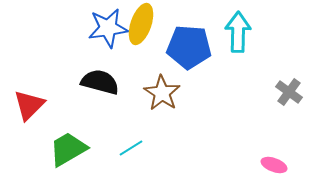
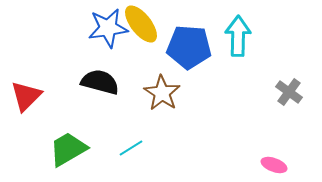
yellow ellipse: rotated 57 degrees counterclockwise
cyan arrow: moved 4 px down
red triangle: moved 3 px left, 9 px up
